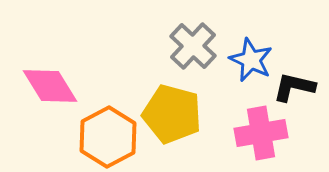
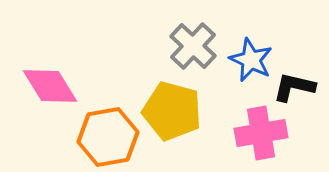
yellow pentagon: moved 3 px up
orange hexagon: rotated 18 degrees clockwise
